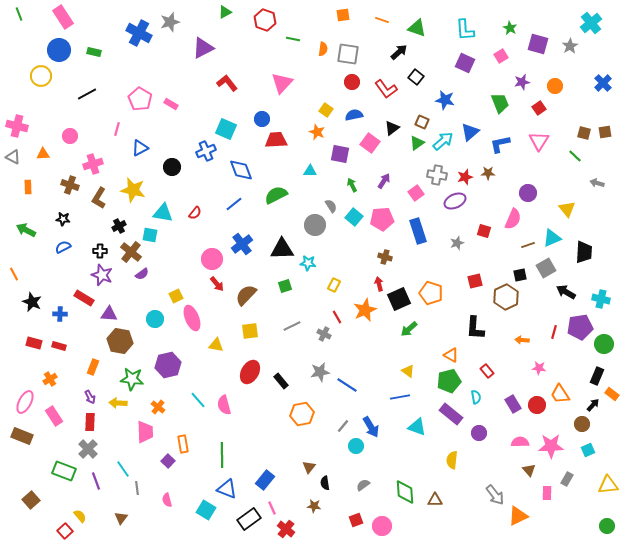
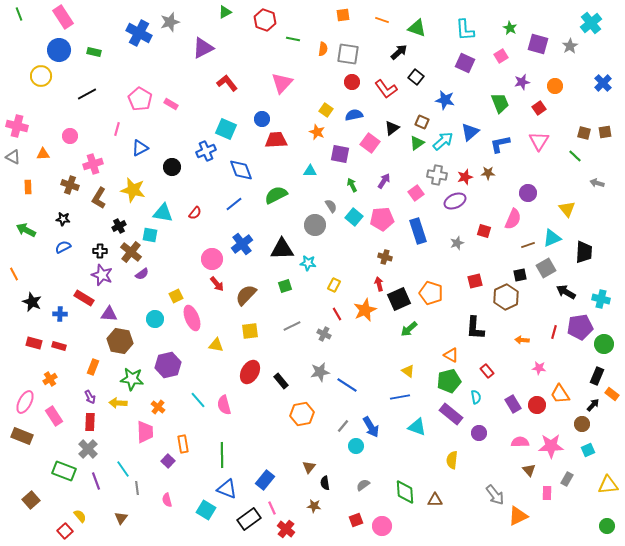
red line at (337, 317): moved 3 px up
